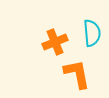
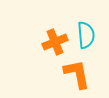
cyan semicircle: moved 6 px left, 2 px down
